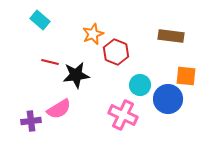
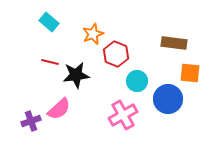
cyan rectangle: moved 9 px right, 2 px down
brown rectangle: moved 3 px right, 7 px down
red hexagon: moved 2 px down
orange square: moved 4 px right, 3 px up
cyan circle: moved 3 px left, 4 px up
pink semicircle: rotated 10 degrees counterclockwise
pink cross: rotated 36 degrees clockwise
purple cross: rotated 12 degrees counterclockwise
